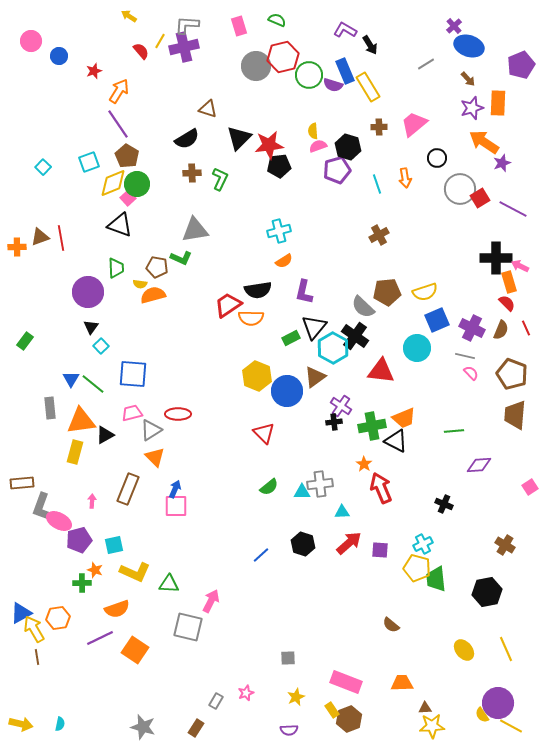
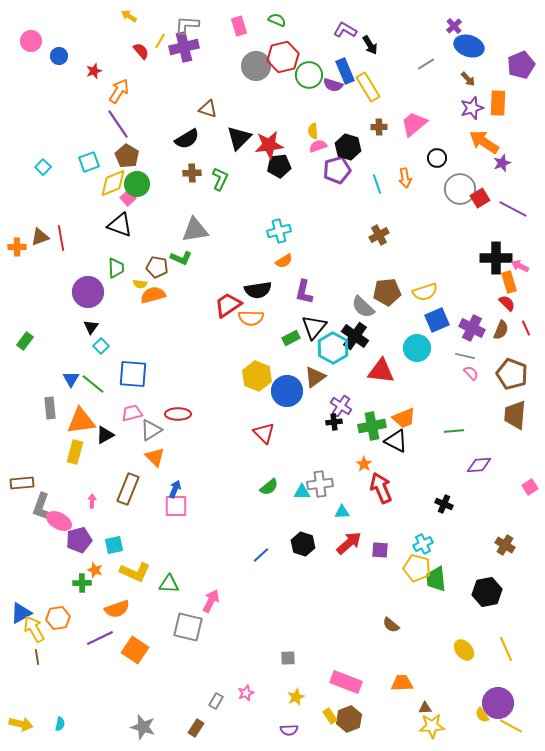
yellow rectangle at (332, 710): moved 2 px left, 6 px down
